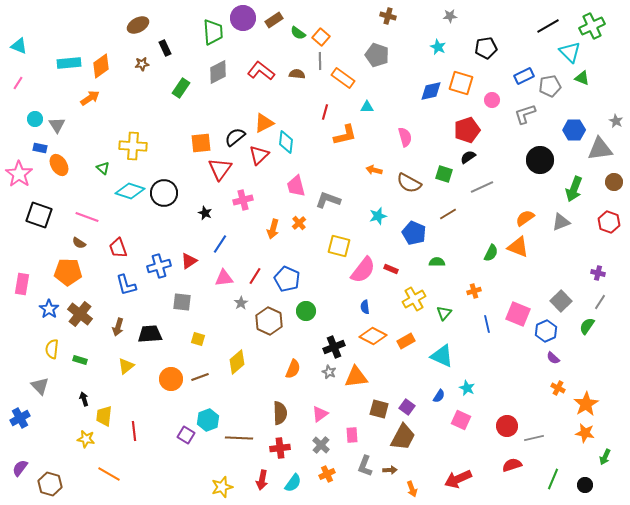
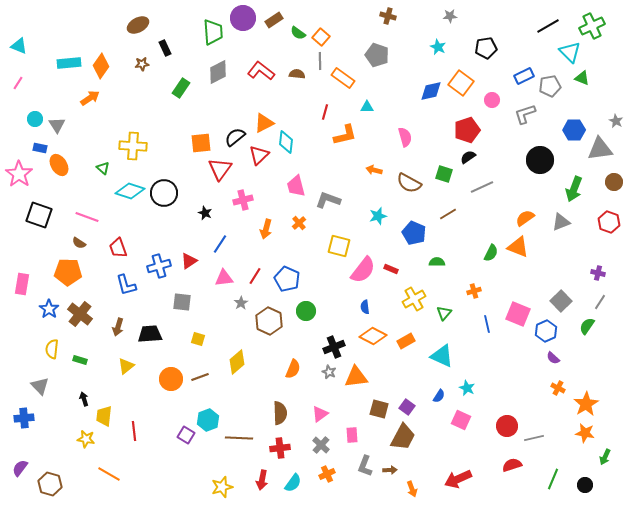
orange diamond at (101, 66): rotated 20 degrees counterclockwise
orange square at (461, 83): rotated 20 degrees clockwise
orange arrow at (273, 229): moved 7 px left
blue cross at (20, 418): moved 4 px right; rotated 24 degrees clockwise
